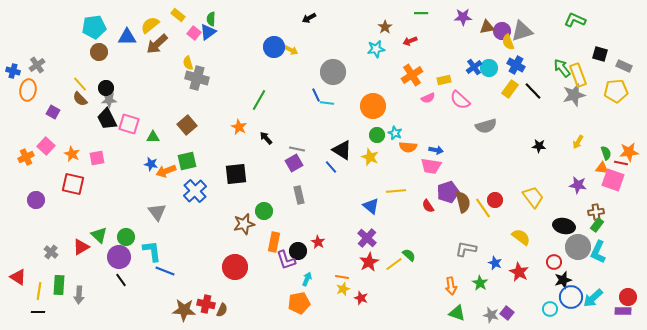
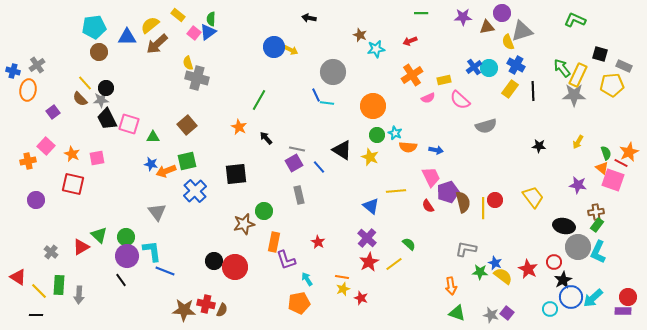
black arrow at (309, 18): rotated 40 degrees clockwise
brown star at (385, 27): moved 25 px left, 8 px down; rotated 16 degrees counterclockwise
purple circle at (502, 31): moved 18 px up
yellow rectangle at (578, 75): rotated 45 degrees clockwise
yellow line at (80, 84): moved 5 px right, 1 px up
black line at (533, 91): rotated 42 degrees clockwise
yellow pentagon at (616, 91): moved 4 px left, 6 px up
gray star at (574, 95): rotated 15 degrees clockwise
gray star at (109, 100): moved 8 px left
purple square at (53, 112): rotated 24 degrees clockwise
orange star at (629, 152): rotated 18 degrees counterclockwise
orange cross at (26, 157): moved 2 px right, 4 px down; rotated 14 degrees clockwise
red line at (621, 163): rotated 16 degrees clockwise
pink trapezoid at (431, 166): moved 11 px down; rotated 125 degrees counterclockwise
blue line at (331, 167): moved 12 px left
orange triangle at (602, 168): rotated 32 degrees clockwise
yellow line at (483, 208): rotated 35 degrees clockwise
yellow semicircle at (521, 237): moved 18 px left, 39 px down
black circle at (298, 251): moved 84 px left, 10 px down
green semicircle at (409, 255): moved 11 px up
purple circle at (119, 257): moved 8 px right, 1 px up
red star at (519, 272): moved 9 px right, 3 px up
cyan arrow at (307, 279): rotated 56 degrees counterclockwise
black star at (563, 280): rotated 12 degrees counterclockwise
green star at (480, 283): moved 11 px up; rotated 28 degrees counterclockwise
yellow line at (39, 291): rotated 54 degrees counterclockwise
black line at (38, 312): moved 2 px left, 3 px down
